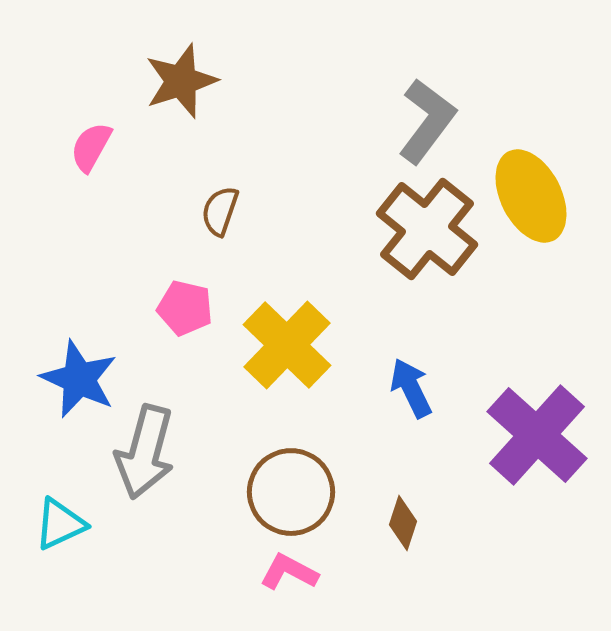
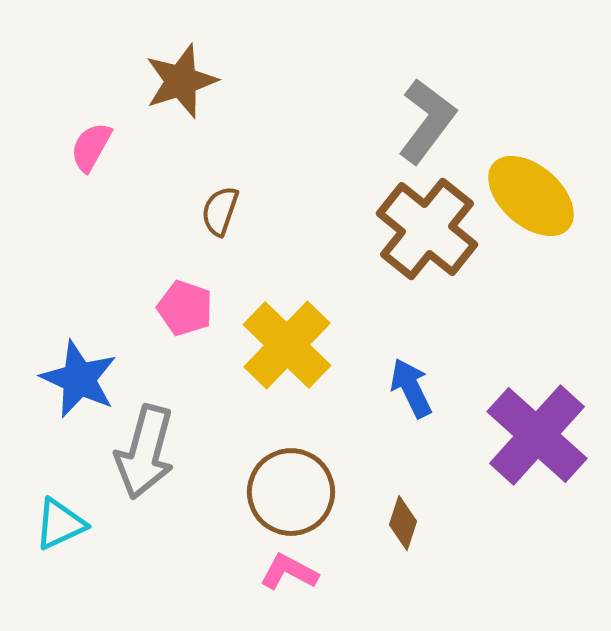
yellow ellipse: rotated 22 degrees counterclockwise
pink pentagon: rotated 6 degrees clockwise
